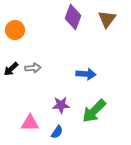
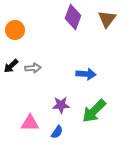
black arrow: moved 3 px up
